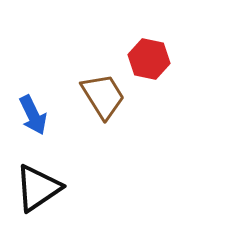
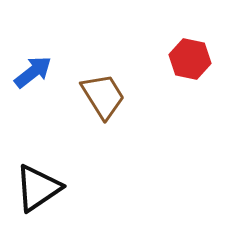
red hexagon: moved 41 px right
blue arrow: moved 43 px up; rotated 102 degrees counterclockwise
